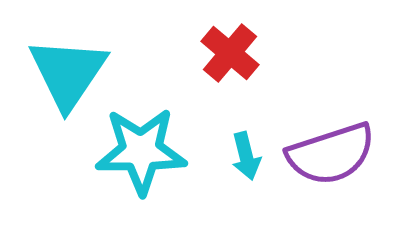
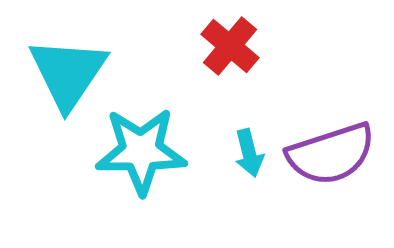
red cross: moved 7 px up
cyan arrow: moved 3 px right, 3 px up
